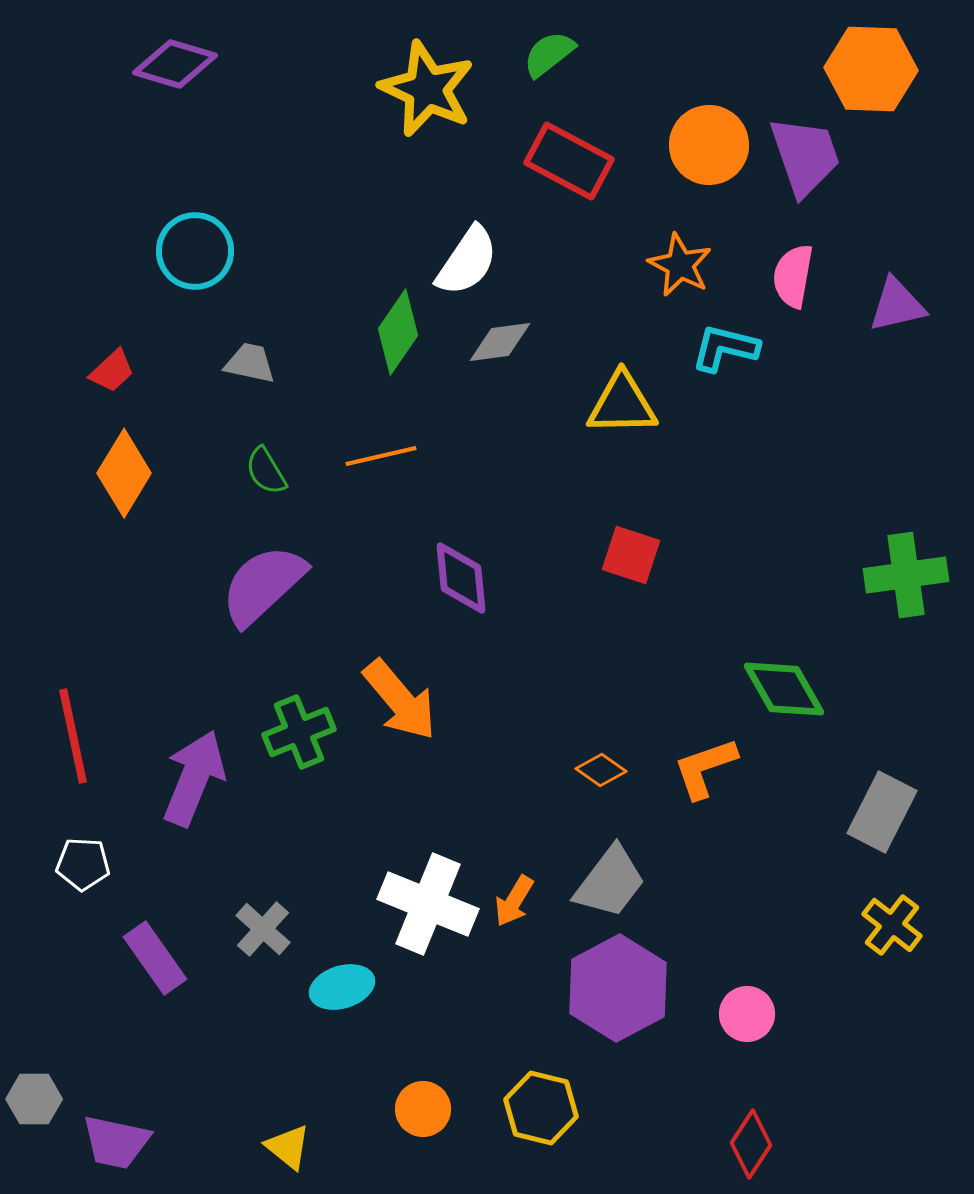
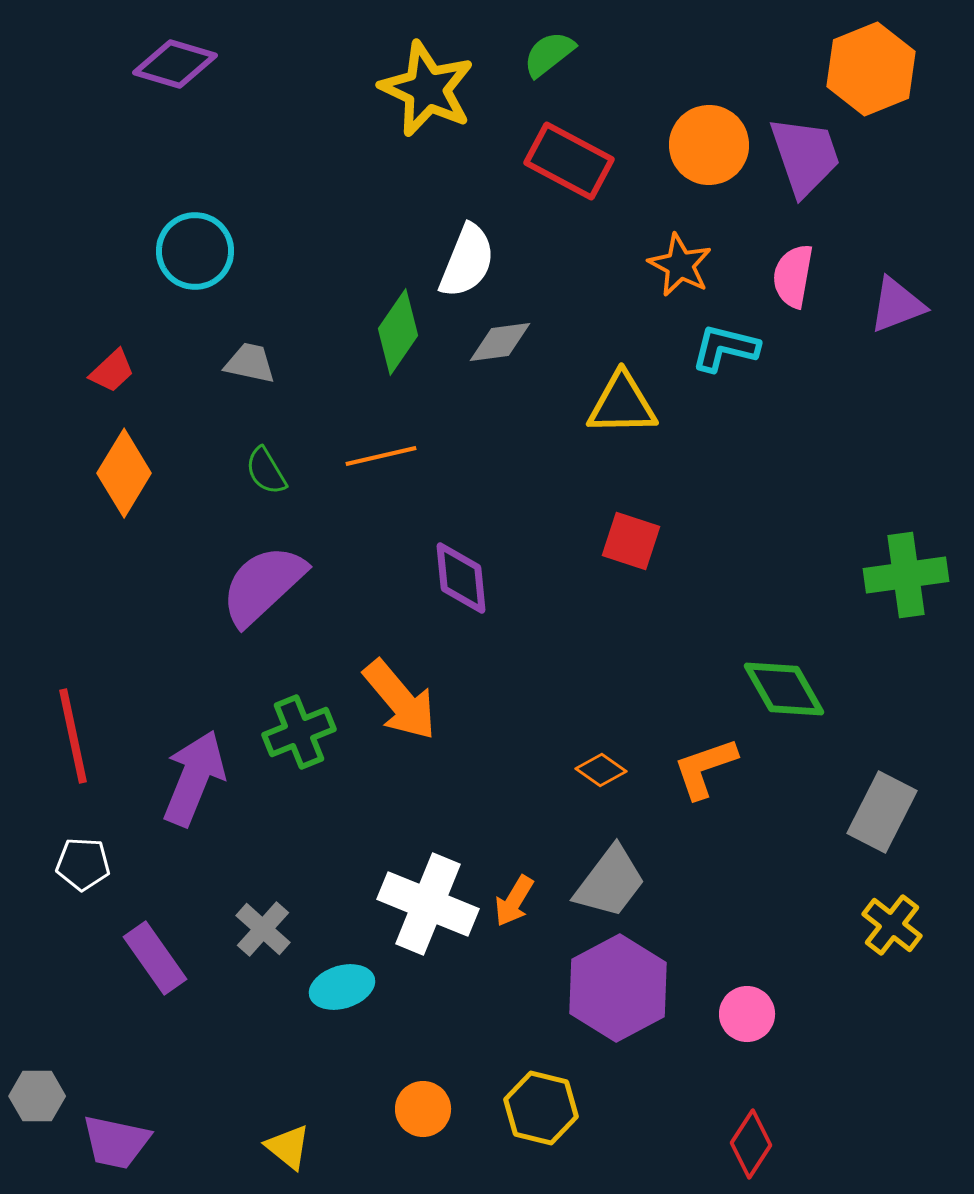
orange hexagon at (871, 69): rotated 24 degrees counterclockwise
white semicircle at (467, 261): rotated 12 degrees counterclockwise
purple triangle at (897, 305): rotated 8 degrees counterclockwise
red square at (631, 555): moved 14 px up
gray hexagon at (34, 1099): moved 3 px right, 3 px up
